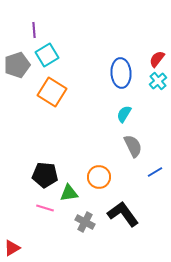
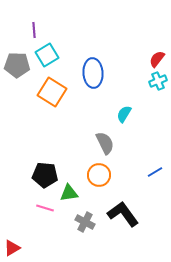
gray pentagon: rotated 20 degrees clockwise
blue ellipse: moved 28 px left
cyan cross: rotated 18 degrees clockwise
gray semicircle: moved 28 px left, 3 px up
orange circle: moved 2 px up
